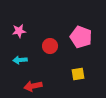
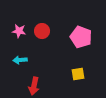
pink star: rotated 16 degrees clockwise
red circle: moved 8 px left, 15 px up
red arrow: moved 1 px right; rotated 66 degrees counterclockwise
